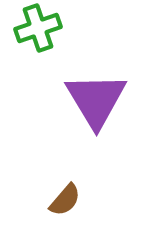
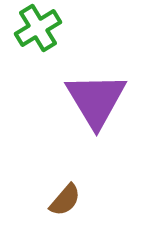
green cross: rotated 12 degrees counterclockwise
